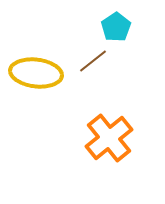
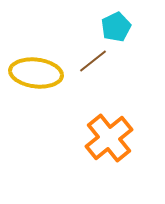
cyan pentagon: rotated 8 degrees clockwise
